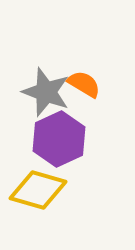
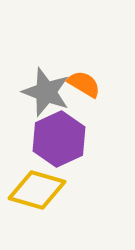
yellow diamond: moved 1 px left
